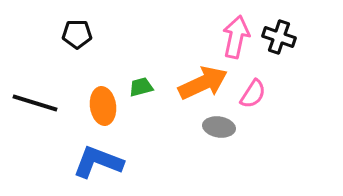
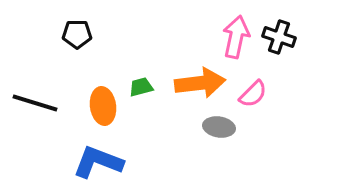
orange arrow: moved 3 px left; rotated 18 degrees clockwise
pink semicircle: rotated 12 degrees clockwise
